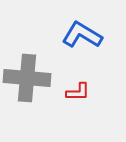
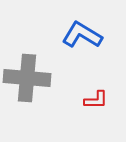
red L-shape: moved 18 px right, 8 px down
